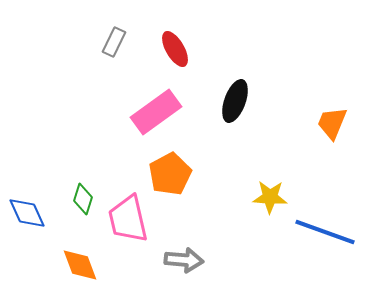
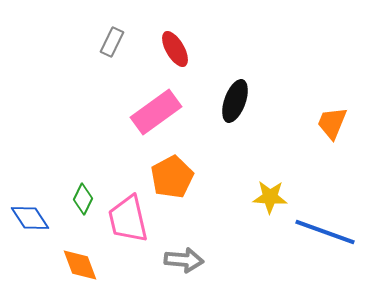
gray rectangle: moved 2 px left
orange pentagon: moved 2 px right, 3 px down
green diamond: rotated 8 degrees clockwise
blue diamond: moved 3 px right, 5 px down; rotated 9 degrees counterclockwise
